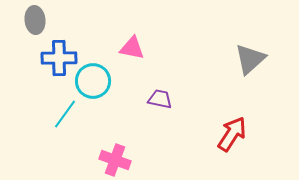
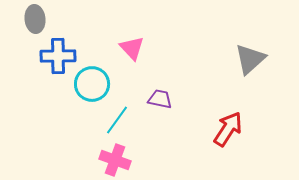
gray ellipse: moved 1 px up
pink triangle: rotated 36 degrees clockwise
blue cross: moved 1 px left, 2 px up
cyan circle: moved 1 px left, 3 px down
cyan line: moved 52 px right, 6 px down
red arrow: moved 4 px left, 5 px up
